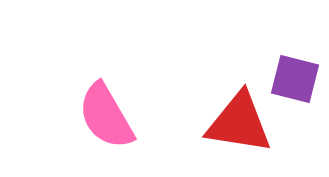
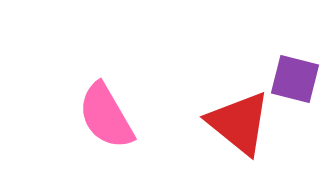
red triangle: rotated 30 degrees clockwise
